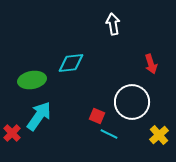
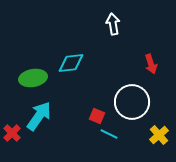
green ellipse: moved 1 px right, 2 px up
